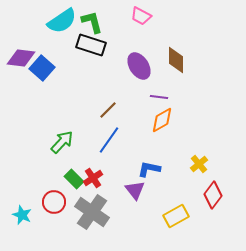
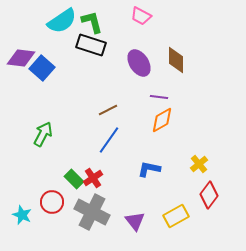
purple ellipse: moved 3 px up
brown line: rotated 18 degrees clockwise
green arrow: moved 19 px left, 8 px up; rotated 15 degrees counterclockwise
purple triangle: moved 31 px down
red diamond: moved 4 px left
red circle: moved 2 px left
gray cross: rotated 8 degrees counterclockwise
